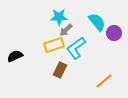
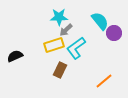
cyan semicircle: moved 3 px right, 1 px up
